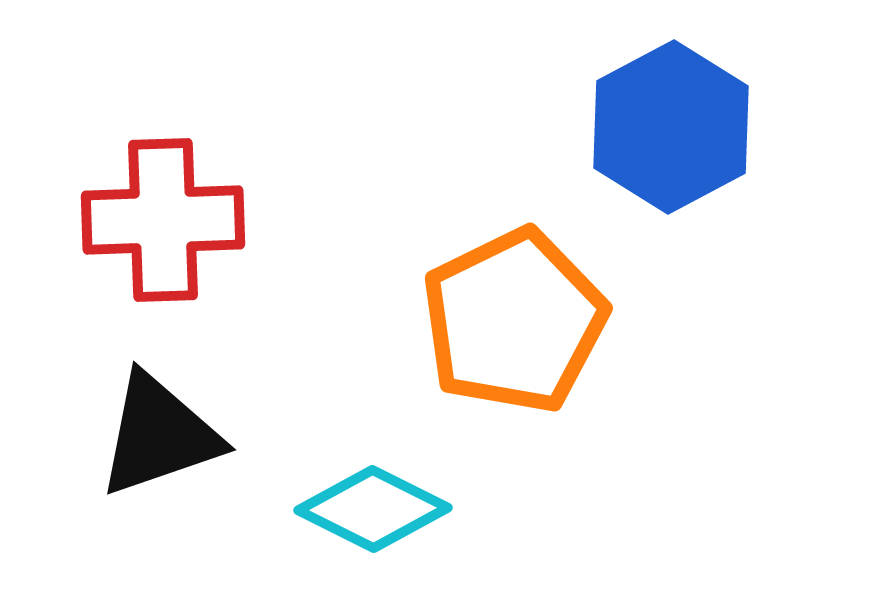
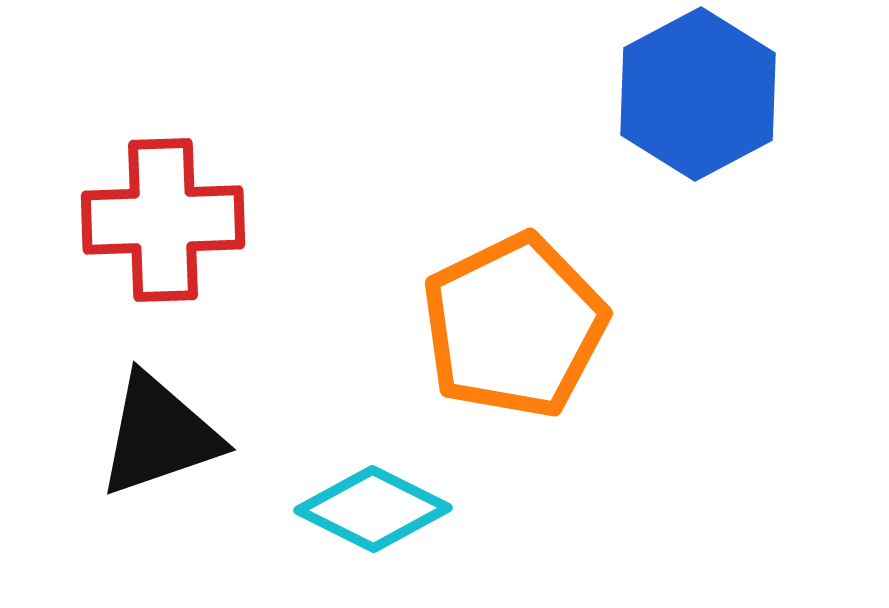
blue hexagon: moved 27 px right, 33 px up
orange pentagon: moved 5 px down
